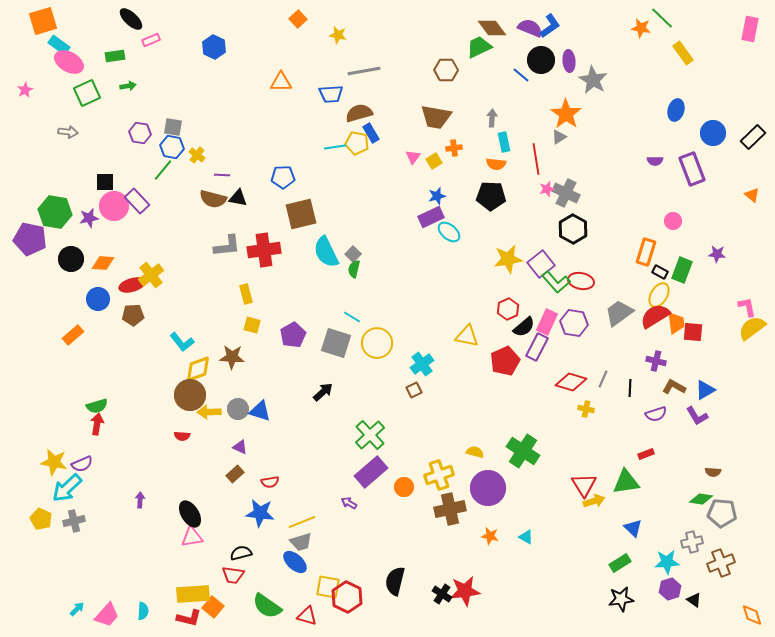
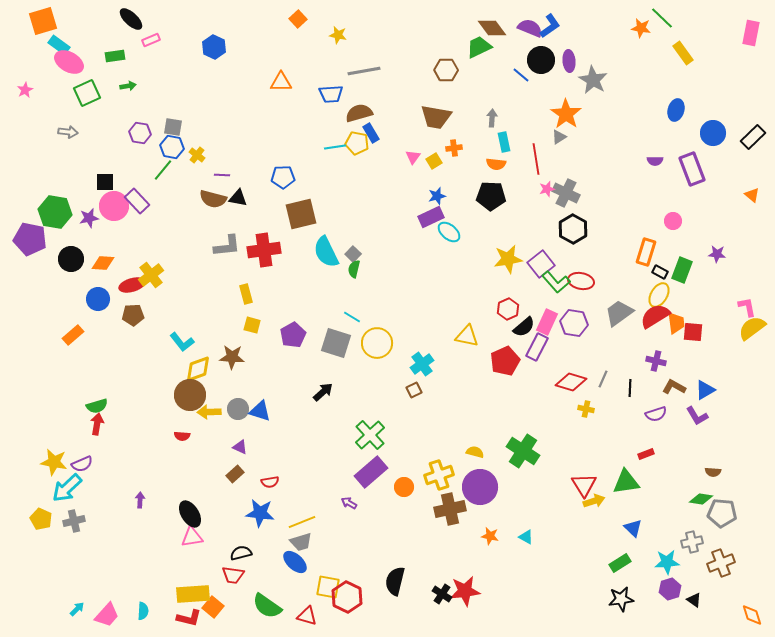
pink rectangle at (750, 29): moved 1 px right, 4 px down
purple circle at (488, 488): moved 8 px left, 1 px up
